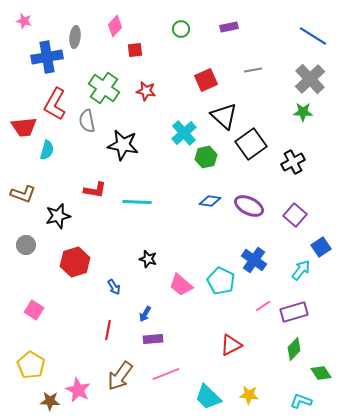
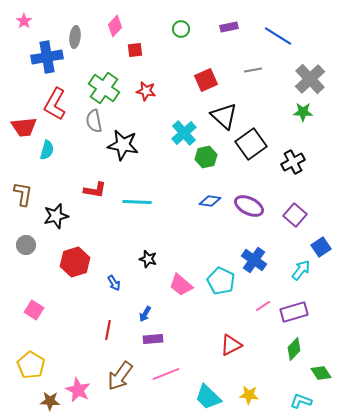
pink star at (24, 21): rotated 21 degrees clockwise
blue line at (313, 36): moved 35 px left
gray semicircle at (87, 121): moved 7 px right
brown L-shape at (23, 194): rotated 100 degrees counterclockwise
black star at (58, 216): moved 2 px left
blue arrow at (114, 287): moved 4 px up
